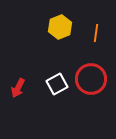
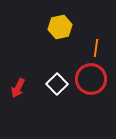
yellow hexagon: rotated 10 degrees clockwise
orange line: moved 15 px down
white square: rotated 15 degrees counterclockwise
